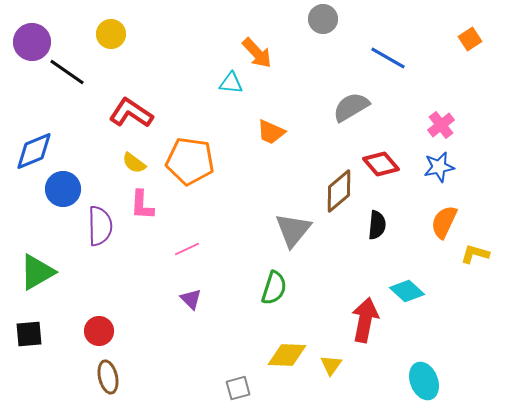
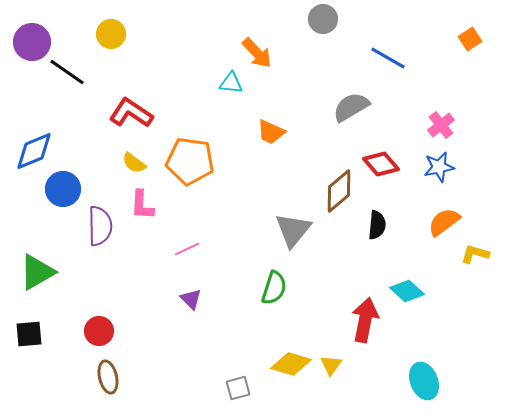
orange semicircle: rotated 28 degrees clockwise
yellow diamond: moved 4 px right, 9 px down; rotated 15 degrees clockwise
